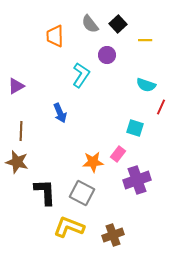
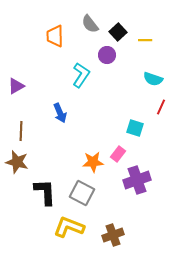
black square: moved 8 px down
cyan semicircle: moved 7 px right, 6 px up
